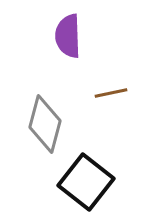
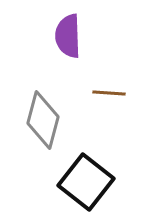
brown line: moved 2 px left; rotated 16 degrees clockwise
gray diamond: moved 2 px left, 4 px up
